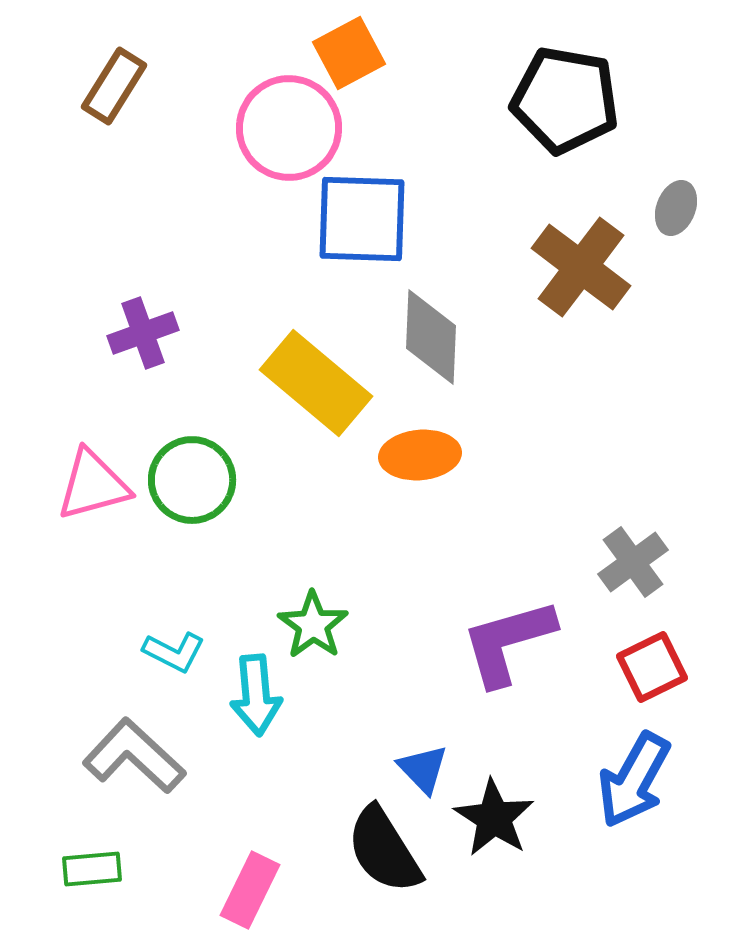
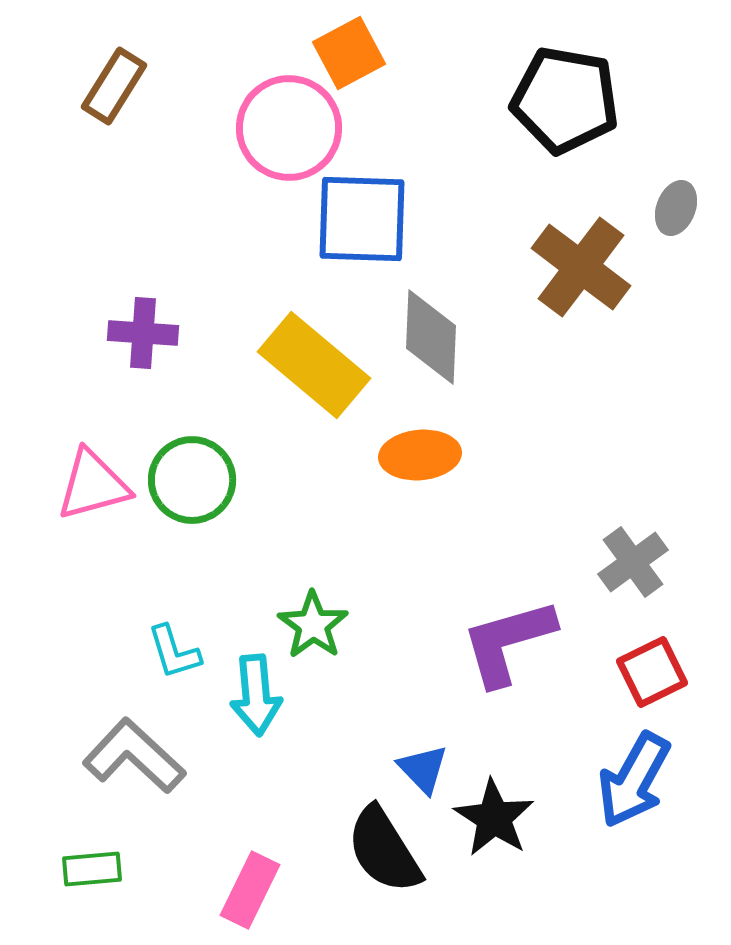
purple cross: rotated 24 degrees clockwise
yellow rectangle: moved 2 px left, 18 px up
cyan L-shape: rotated 46 degrees clockwise
red square: moved 5 px down
